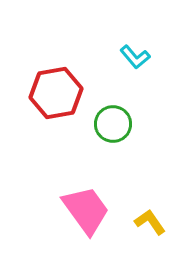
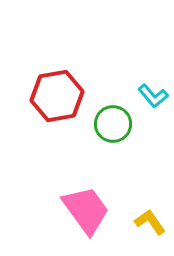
cyan L-shape: moved 18 px right, 39 px down
red hexagon: moved 1 px right, 3 px down
